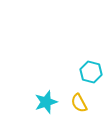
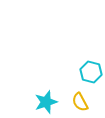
yellow semicircle: moved 1 px right, 1 px up
